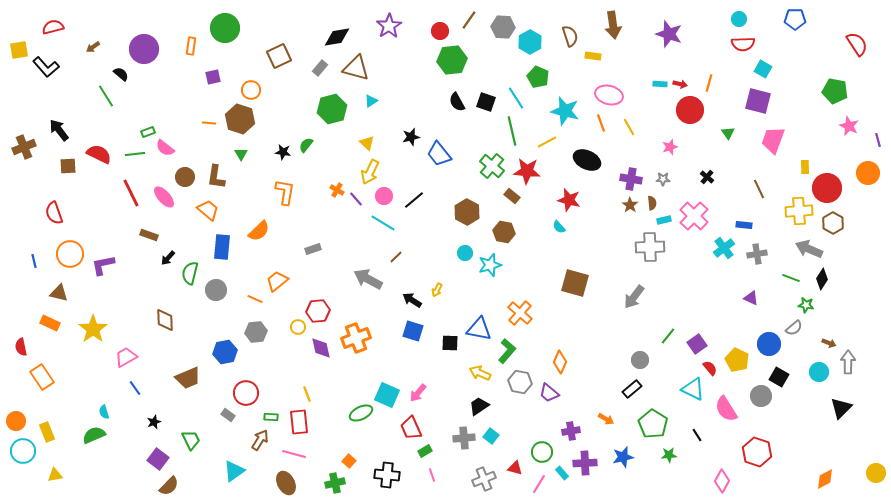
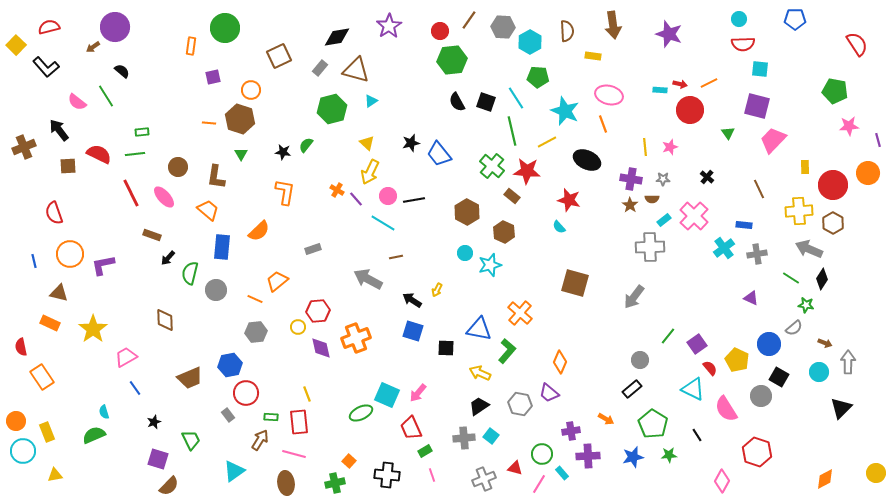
red semicircle at (53, 27): moved 4 px left
brown semicircle at (570, 36): moved 3 px left, 5 px up; rotated 15 degrees clockwise
purple circle at (144, 49): moved 29 px left, 22 px up
yellow square at (19, 50): moved 3 px left, 5 px up; rotated 36 degrees counterclockwise
brown triangle at (356, 68): moved 2 px down
cyan square at (763, 69): moved 3 px left; rotated 24 degrees counterclockwise
black semicircle at (121, 74): moved 1 px right, 3 px up
green pentagon at (538, 77): rotated 20 degrees counterclockwise
orange line at (709, 83): rotated 48 degrees clockwise
cyan rectangle at (660, 84): moved 6 px down
purple square at (758, 101): moved 1 px left, 5 px down
cyan star at (565, 111): rotated 8 degrees clockwise
orange line at (601, 123): moved 2 px right, 1 px down
pink star at (849, 126): rotated 30 degrees counterclockwise
yellow line at (629, 127): moved 16 px right, 20 px down; rotated 24 degrees clockwise
green rectangle at (148, 132): moved 6 px left; rotated 16 degrees clockwise
black star at (411, 137): moved 6 px down
pink trapezoid at (773, 140): rotated 24 degrees clockwise
pink semicircle at (165, 148): moved 88 px left, 46 px up
brown circle at (185, 177): moved 7 px left, 10 px up
red circle at (827, 188): moved 6 px right, 3 px up
pink circle at (384, 196): moved 4 px right
black line at (414, 200): rotated 30 degrees clockwise
brown semicircle at (652, 203): moved 4 px up; rotated 96 degrees clockwise
cyan rectangle at (664, 220): rotated 24 degrees counterclockwise
brown hexagon at (504, 232): rotated 15 degrees clockwise
brown rectangle at (149, 235): moved 3 px right
brown line at (396, 257): rotated 32 degrees clockwise
green line at (791, 278): rotated 12 degrees clockwise
black square at (450, 343): moved 4 px left, 5 px down
brown arrow at (829, 343): moved 4 px left
blue hexagon at (225, 352): moved 5 px right, 13 px down
brown trapezoid at (188, 378): moved 2 px right
gray hexagon at (520, 382): moved 22 px down
gray rectangle at (228, 415): rotated 16 degrees clockwise
green circle at (542, 452): moved 2 px down
blue star at (623, 457): moved 10 px right
purple square at (158, 459): rotated 20 degrees counterclockwise
purple cross at (585, 463): moved 3 px right, 7 px up
brown ellipse at (286, 483): rotated 20 degrees clockwise
